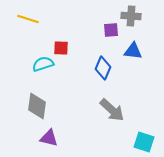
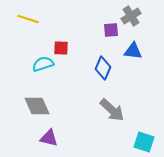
gray cross: rotated 36 degrees counterclockwise
gray diamond: rotated 32 degrees counterclockwise
